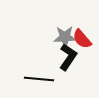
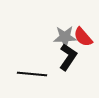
red semicircle: moved 1 px right, 2 px up
black line: moved 7 px left, 5 px up
